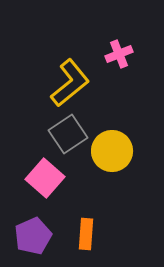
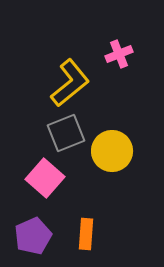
gray square: moved 2 px left, 1 px up; rotated 12 degrees clockwise
